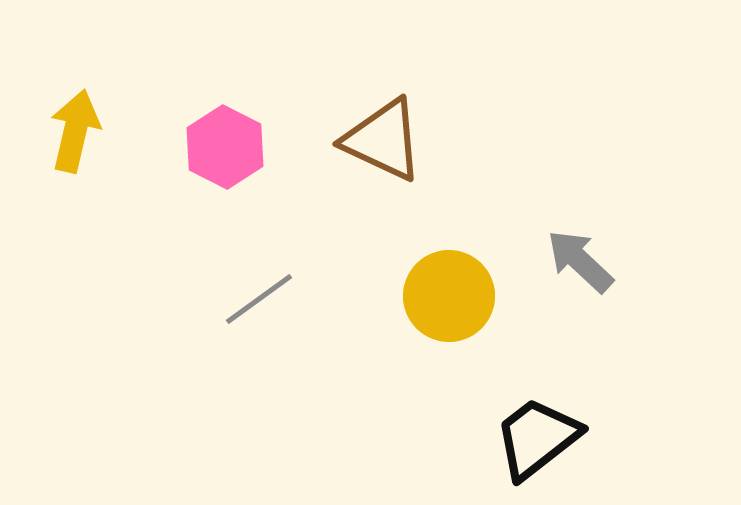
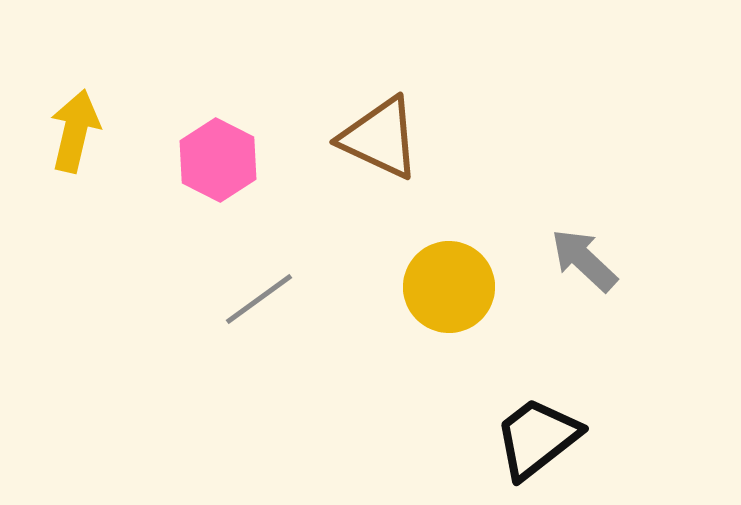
brown triangle: moved 3 px left, 2 px up
pink hexagon: moved 7 px left, 13 px down
gray arrow: moved 4 px right, 1 px up
yellow circle: moved 9 px up
